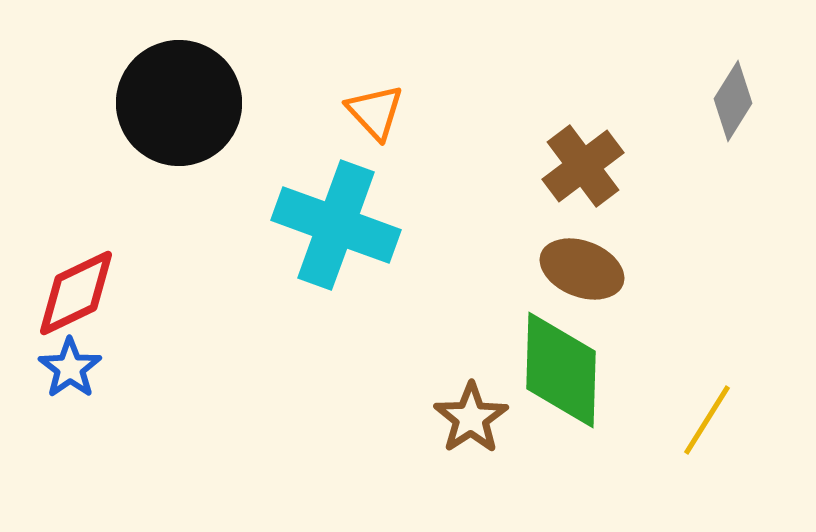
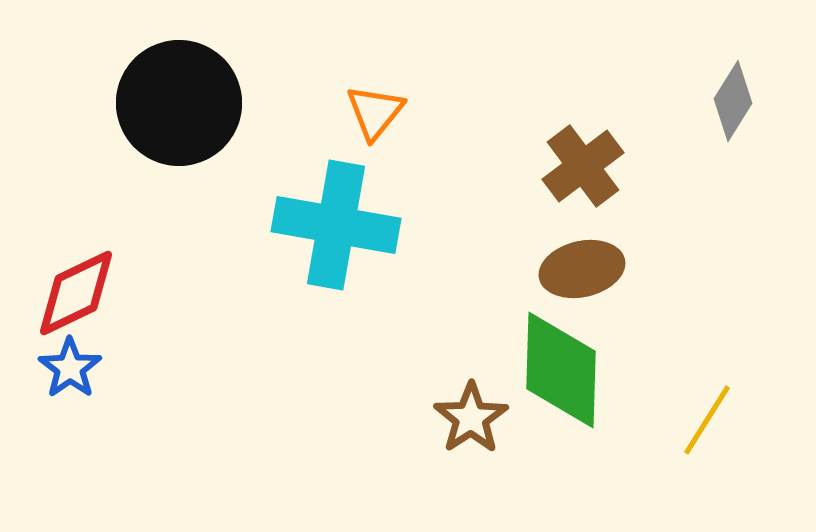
orange triangle: rotated 22 degrees clockwise
cyan cross: rotated 10 degrees counterclockwise
brown ellipse: rotated 34 degrees counterclockwise
